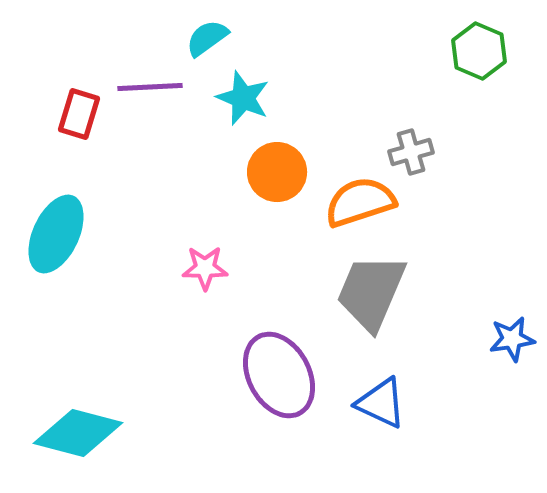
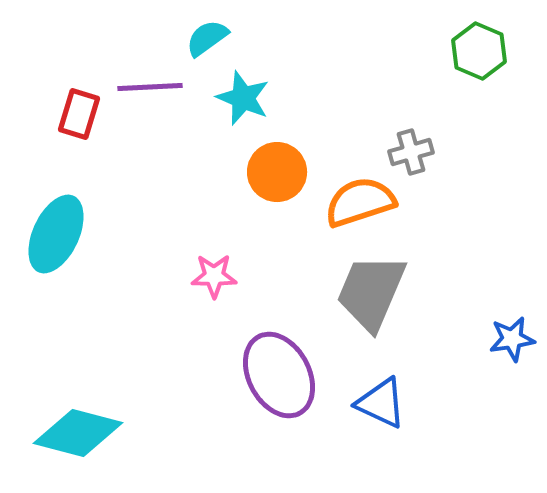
pink star: moved 9 px right, 8 px down
